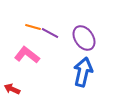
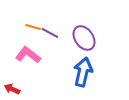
pink L-shape: moved 1 px right
